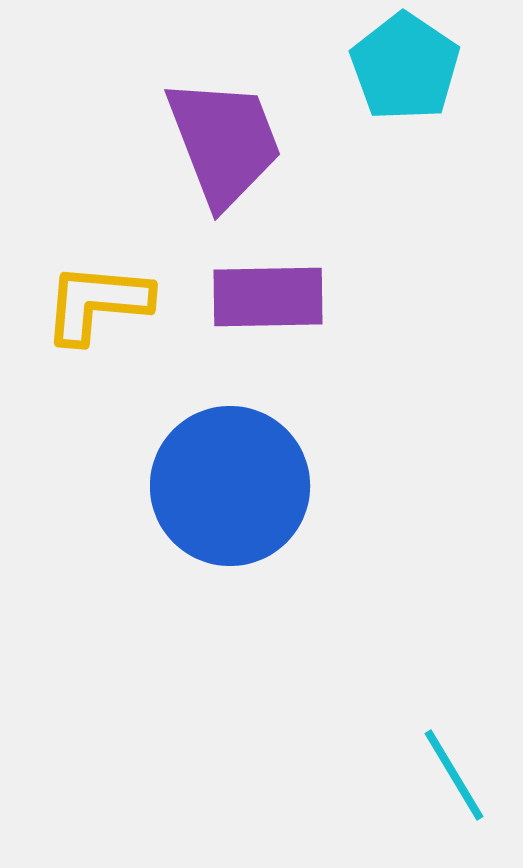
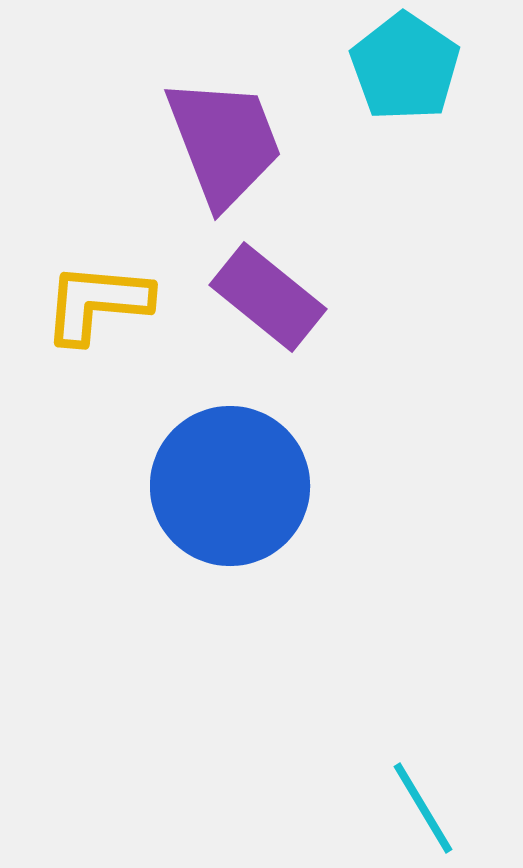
purple rectangle: rotated 40 degrees clockwise
cyan line: moved 31 px left, 33 px down
